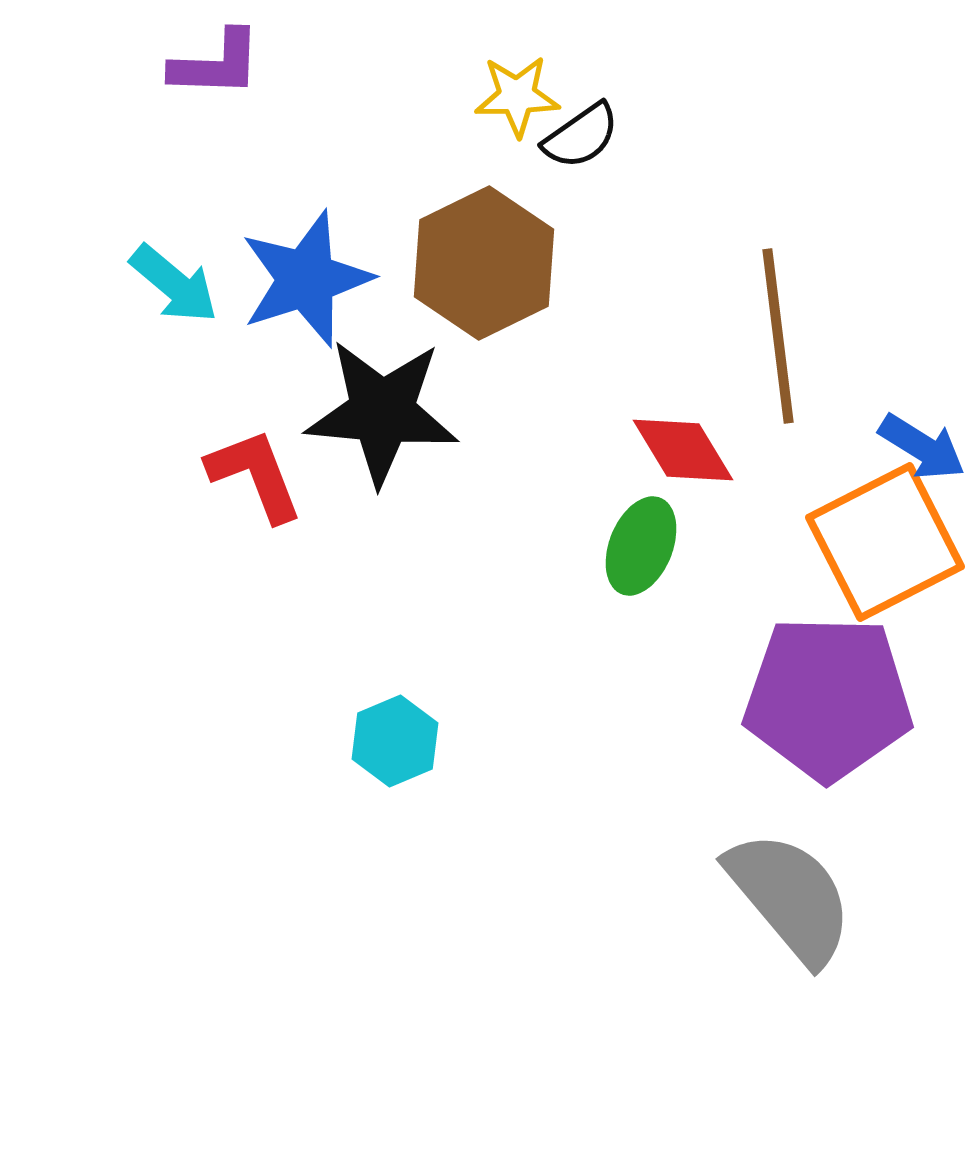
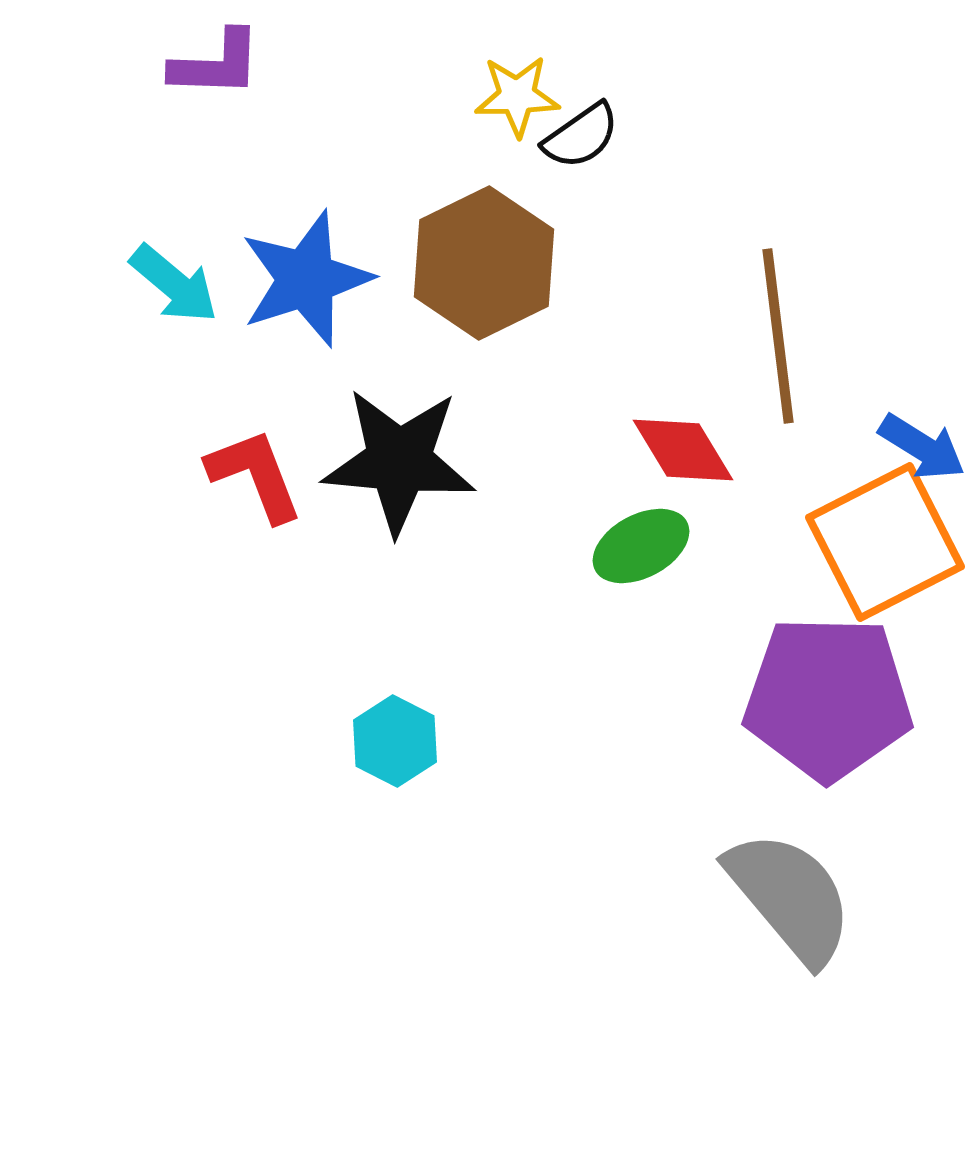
black star: moved 17 px right, 49 px down
green ellipse: rotated 40 degrees clockwise
cyan hexagon: rotated 10 degrees counterclockwise
